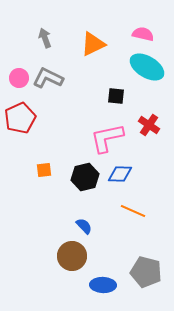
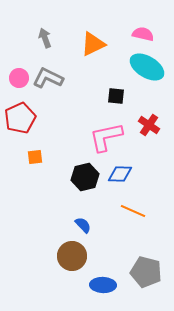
pink L-shape: moved 1 px left, 1 px up
orange square: moved 9 px left, 13 px up
blue semicircle: moved 1 px left, 1 px up
